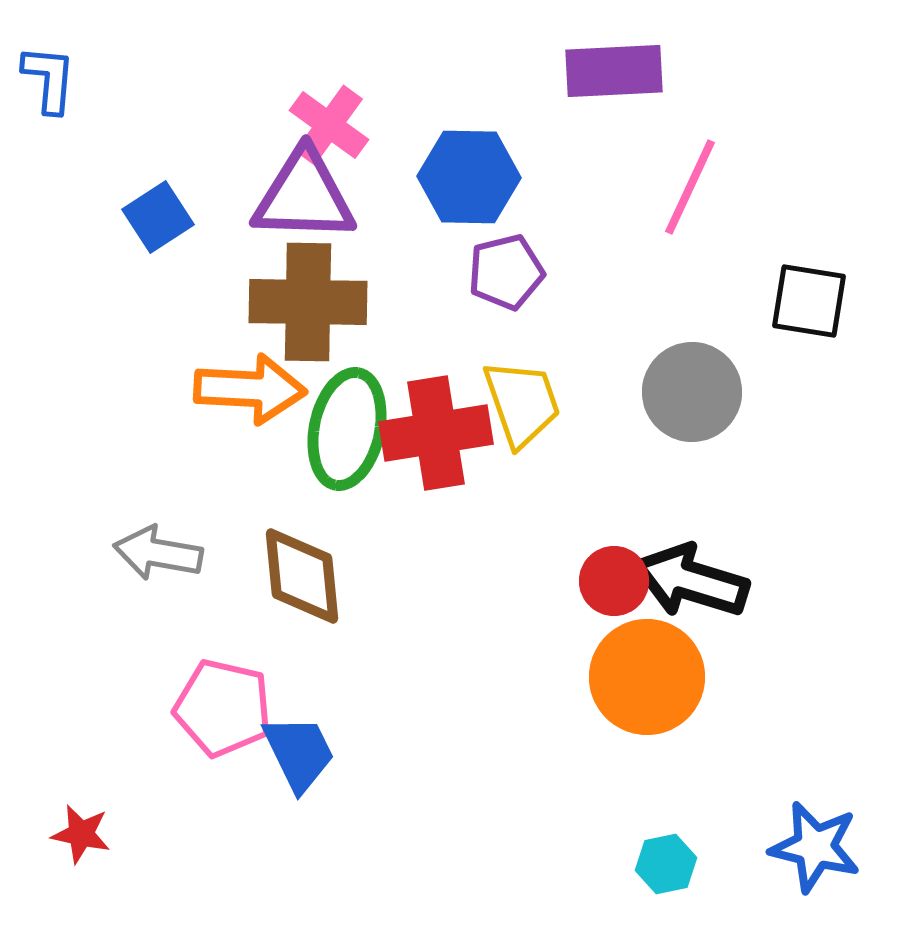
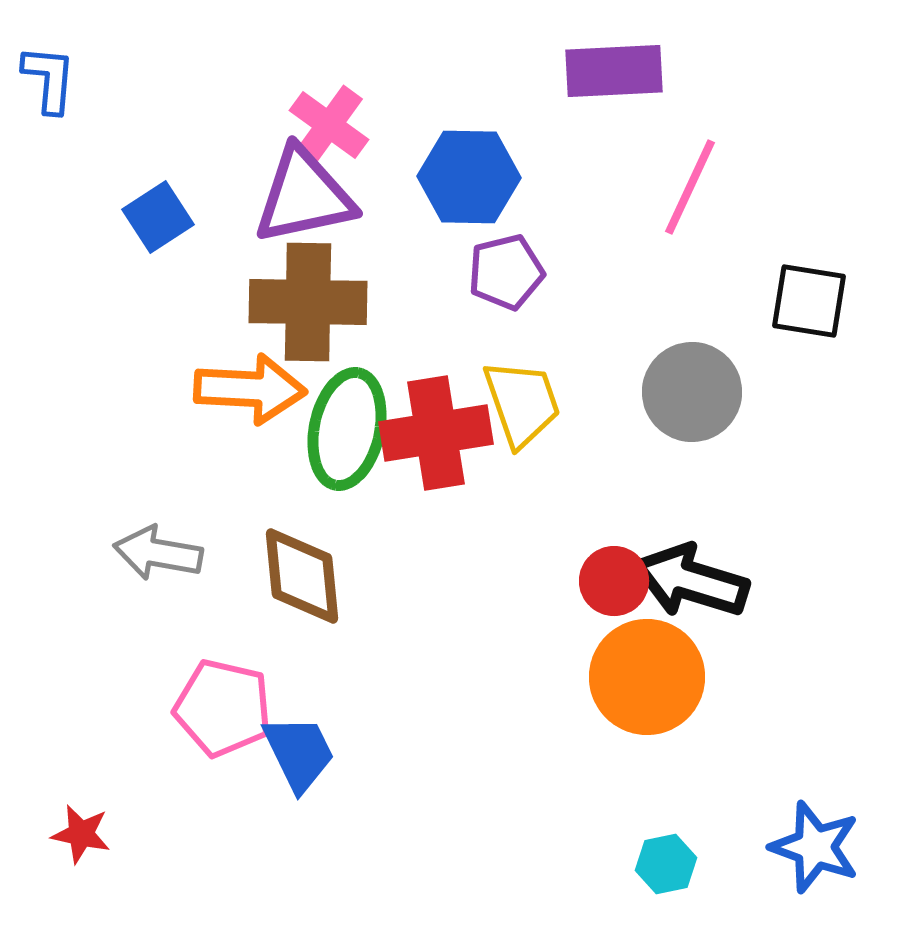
purple triangle: rotated 14 degrees counterclockwise
blue star: rotated 6 degrees clockwise
